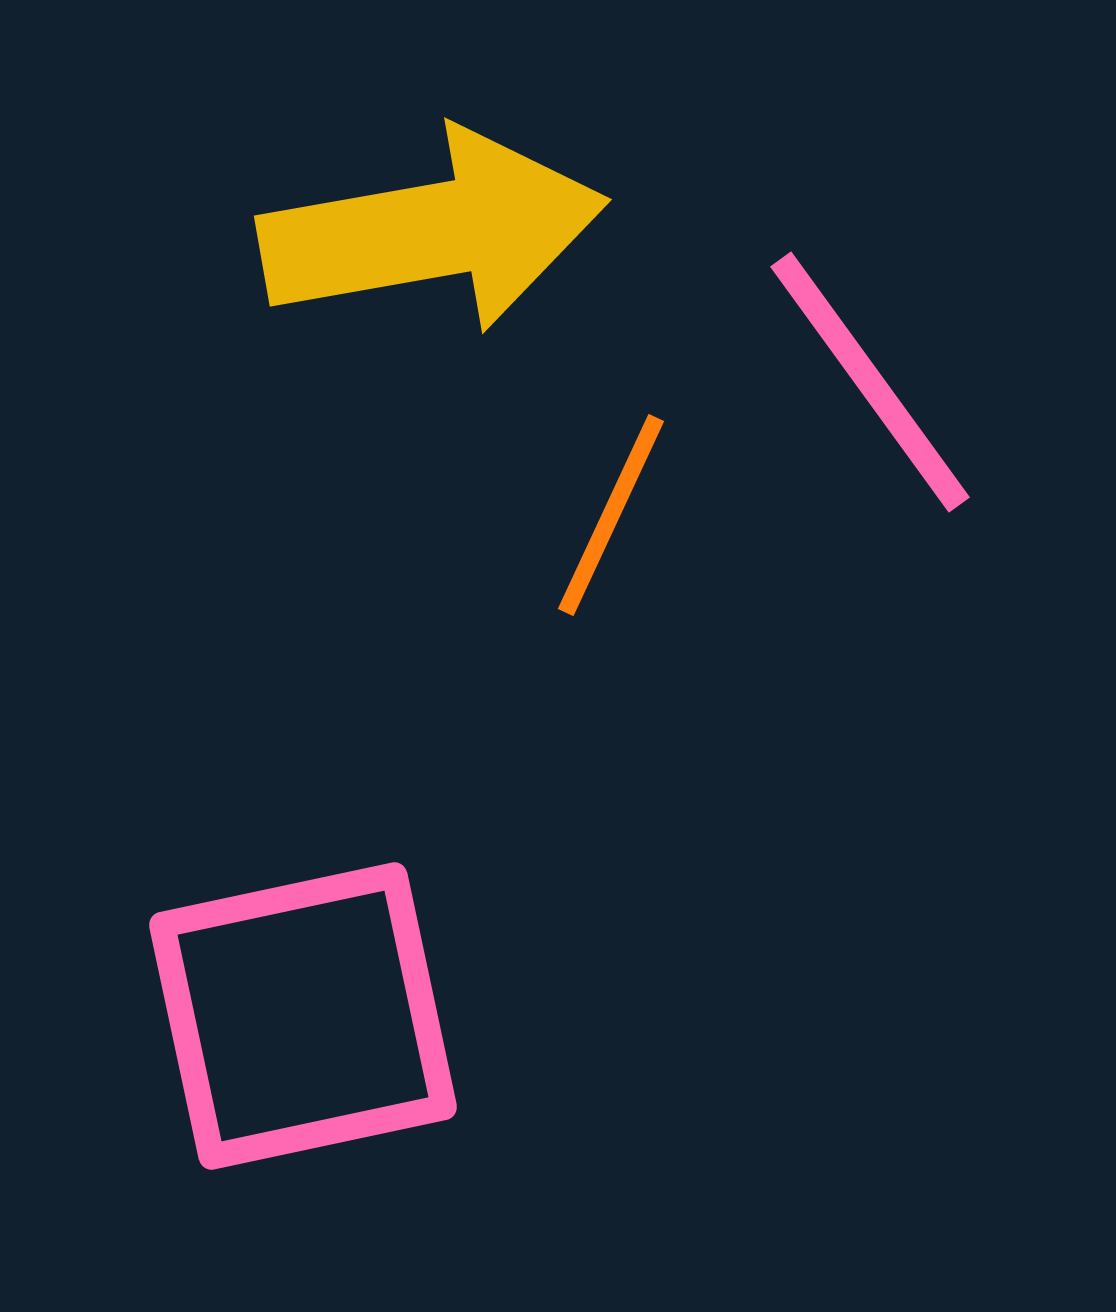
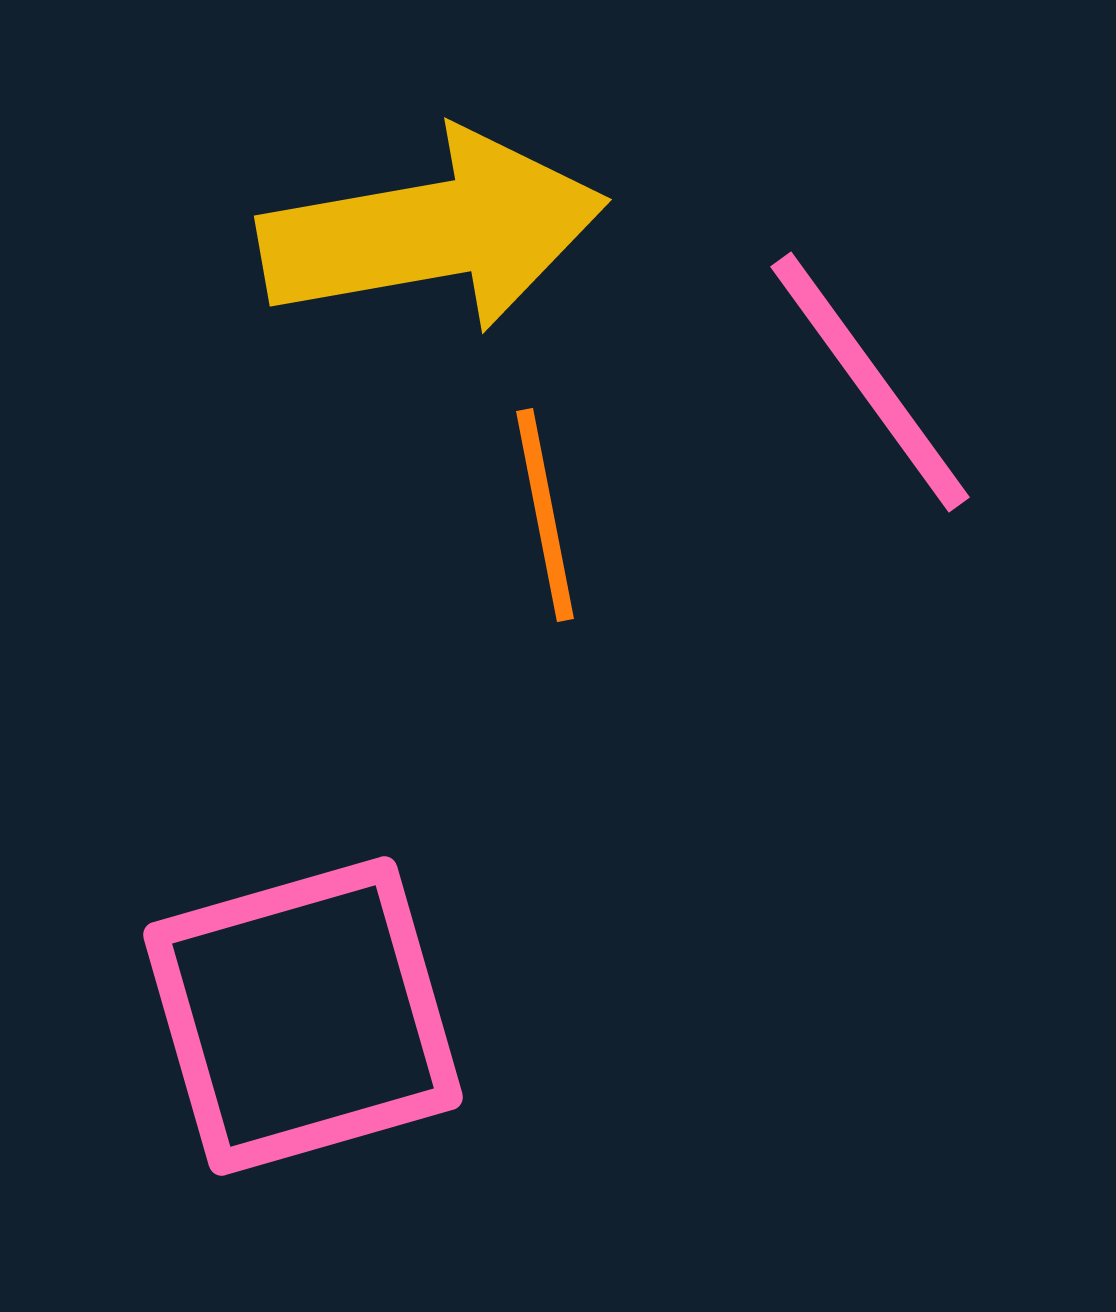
orange line: moved 66 px left; rotated 36 degrees counterclockwise
pink square: rotated 4 degrees counterclockwise
